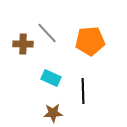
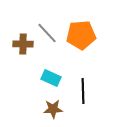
orange pentagon: moved 9 px left, 6 px up
brown star: moved 4 px up
